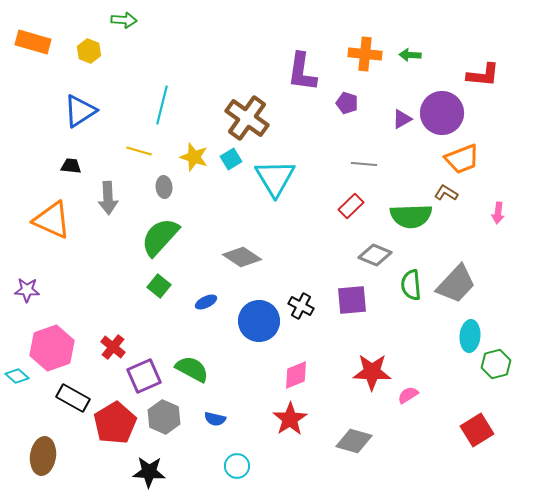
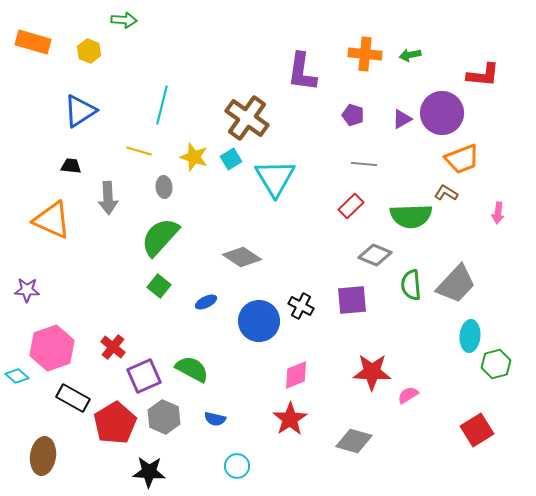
green arrow at (410, 55): rotated 15 degrees counterclockwise
purple pentagon at (347, 103): moved 6 px right, 12 px down
